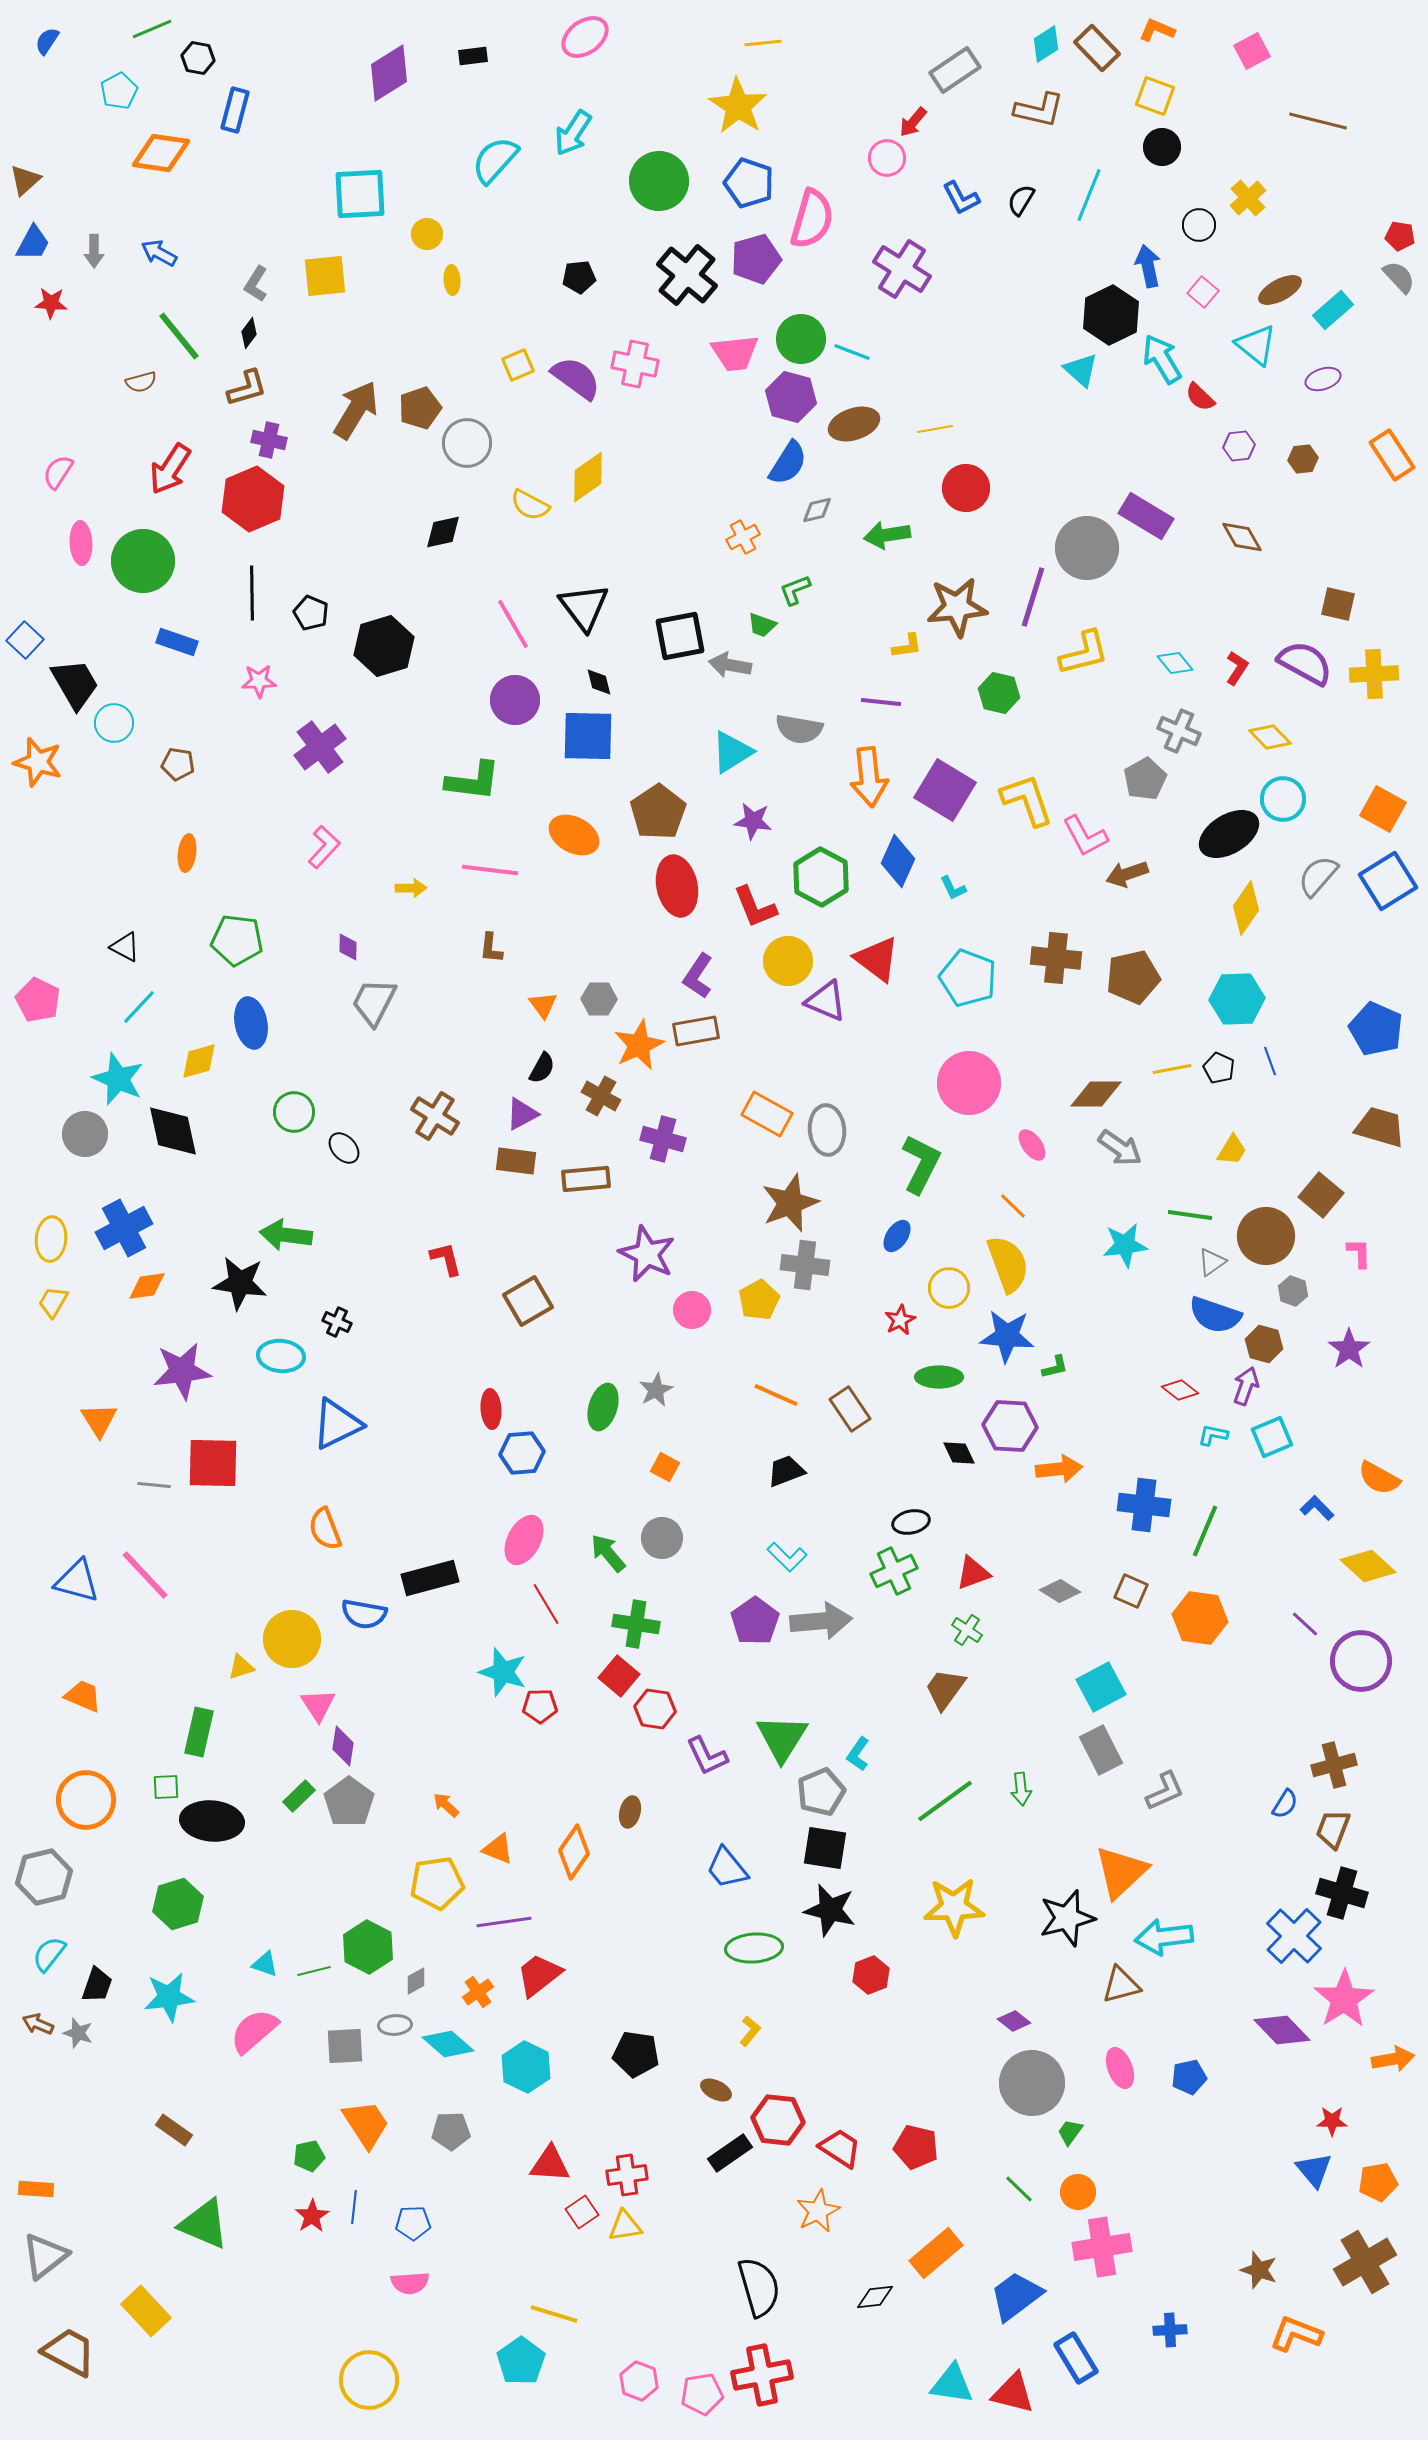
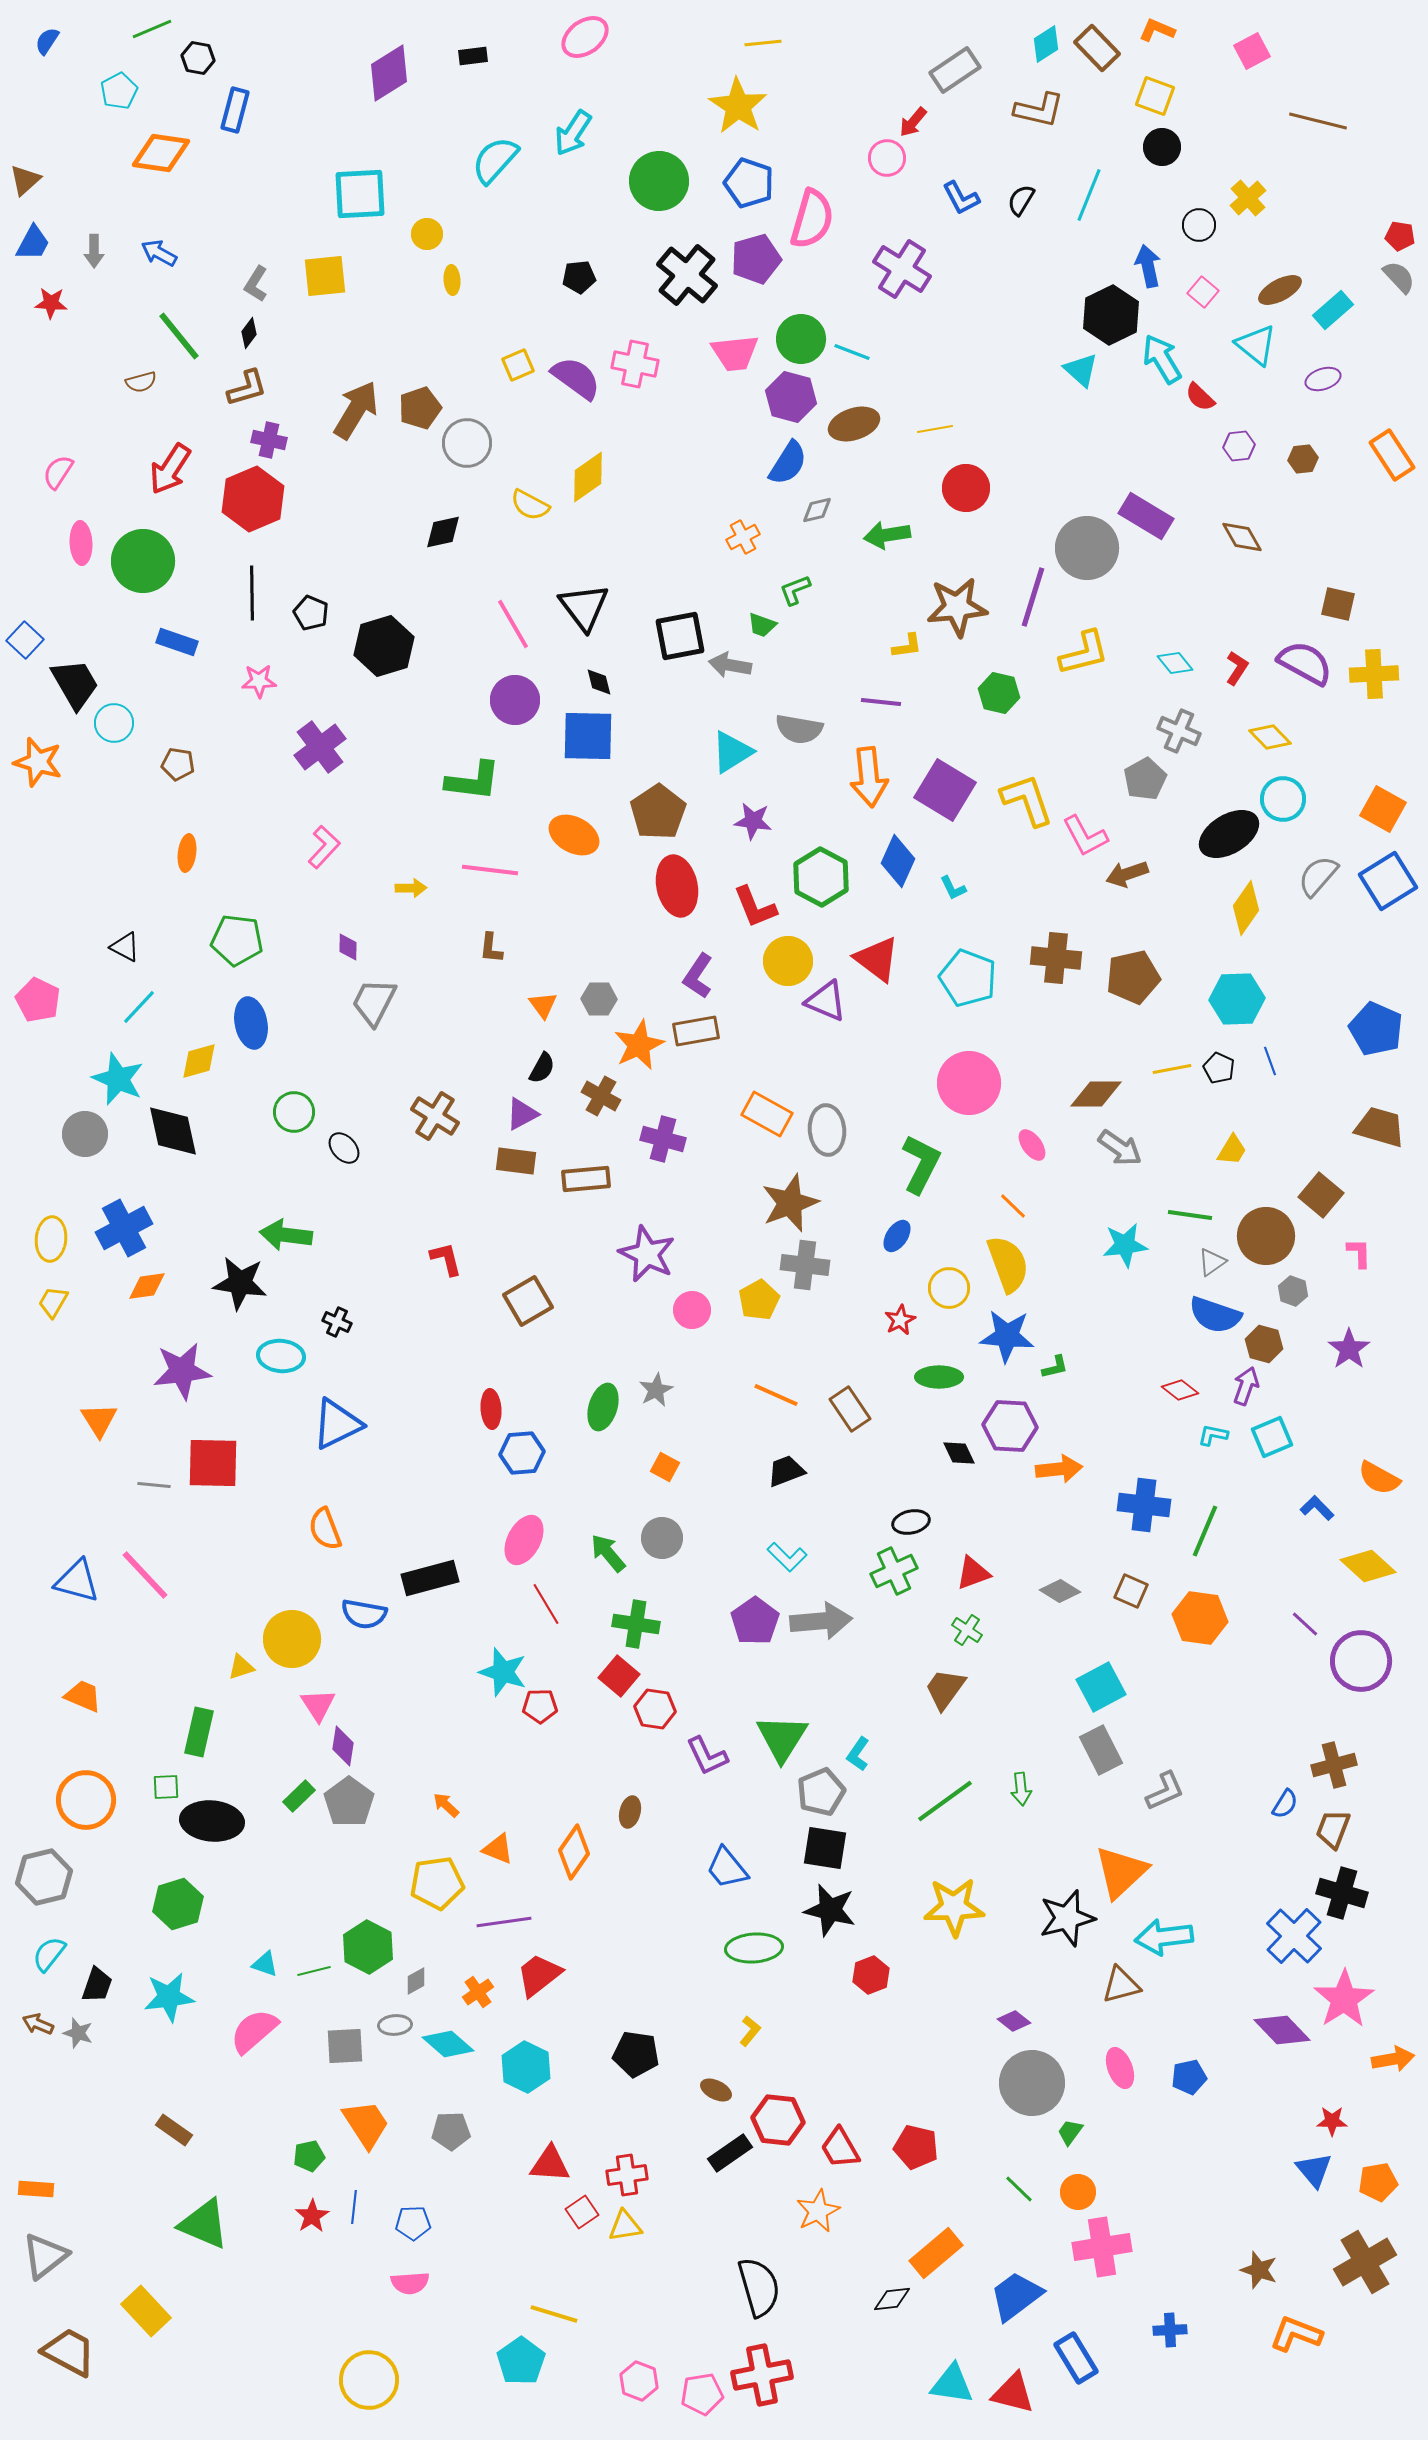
red trapezoid at (840, 2148): rotated 153 degrees counterclockwise
black diamond at (875, 2297): moved 17 px right, 2 px down
